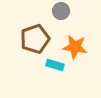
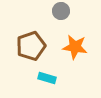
brown pentagon: moved 4 px left, 7 px down
cyan rectangle: moved 8 px left, 13 px down
